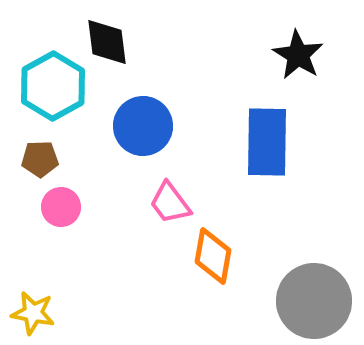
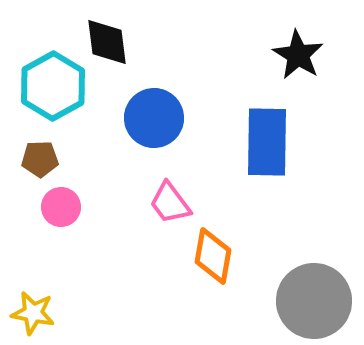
blue circle: moved 11 px right, 8 px up
